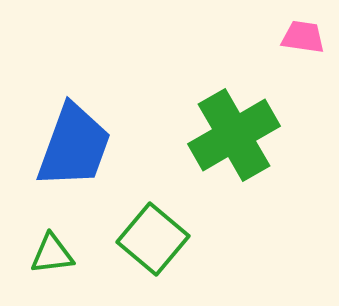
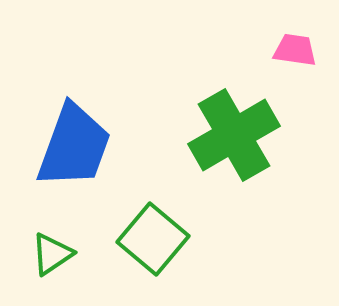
pink trapezoid: moved 8 px left, 13 px down
green triangle: rotated 27 degrees counterclockwise
